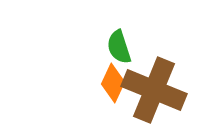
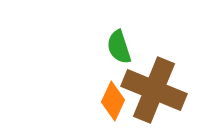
orange diamond: moved 18 px down
